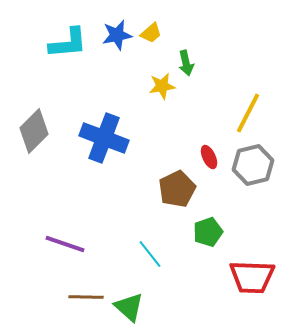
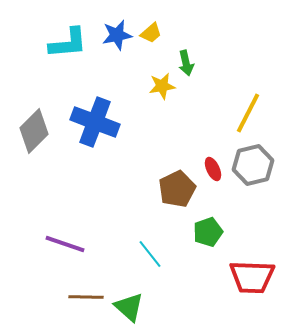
blue cross: moved 9 px left, 16 px up
red ellipse: moved 4 px right, 12 px down
